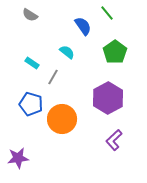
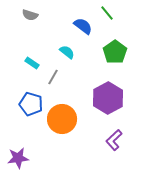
gray semicircle: rotated 14 degrees counterclockwise
blue semicircle: rotated 18 degrees counterclockwise
